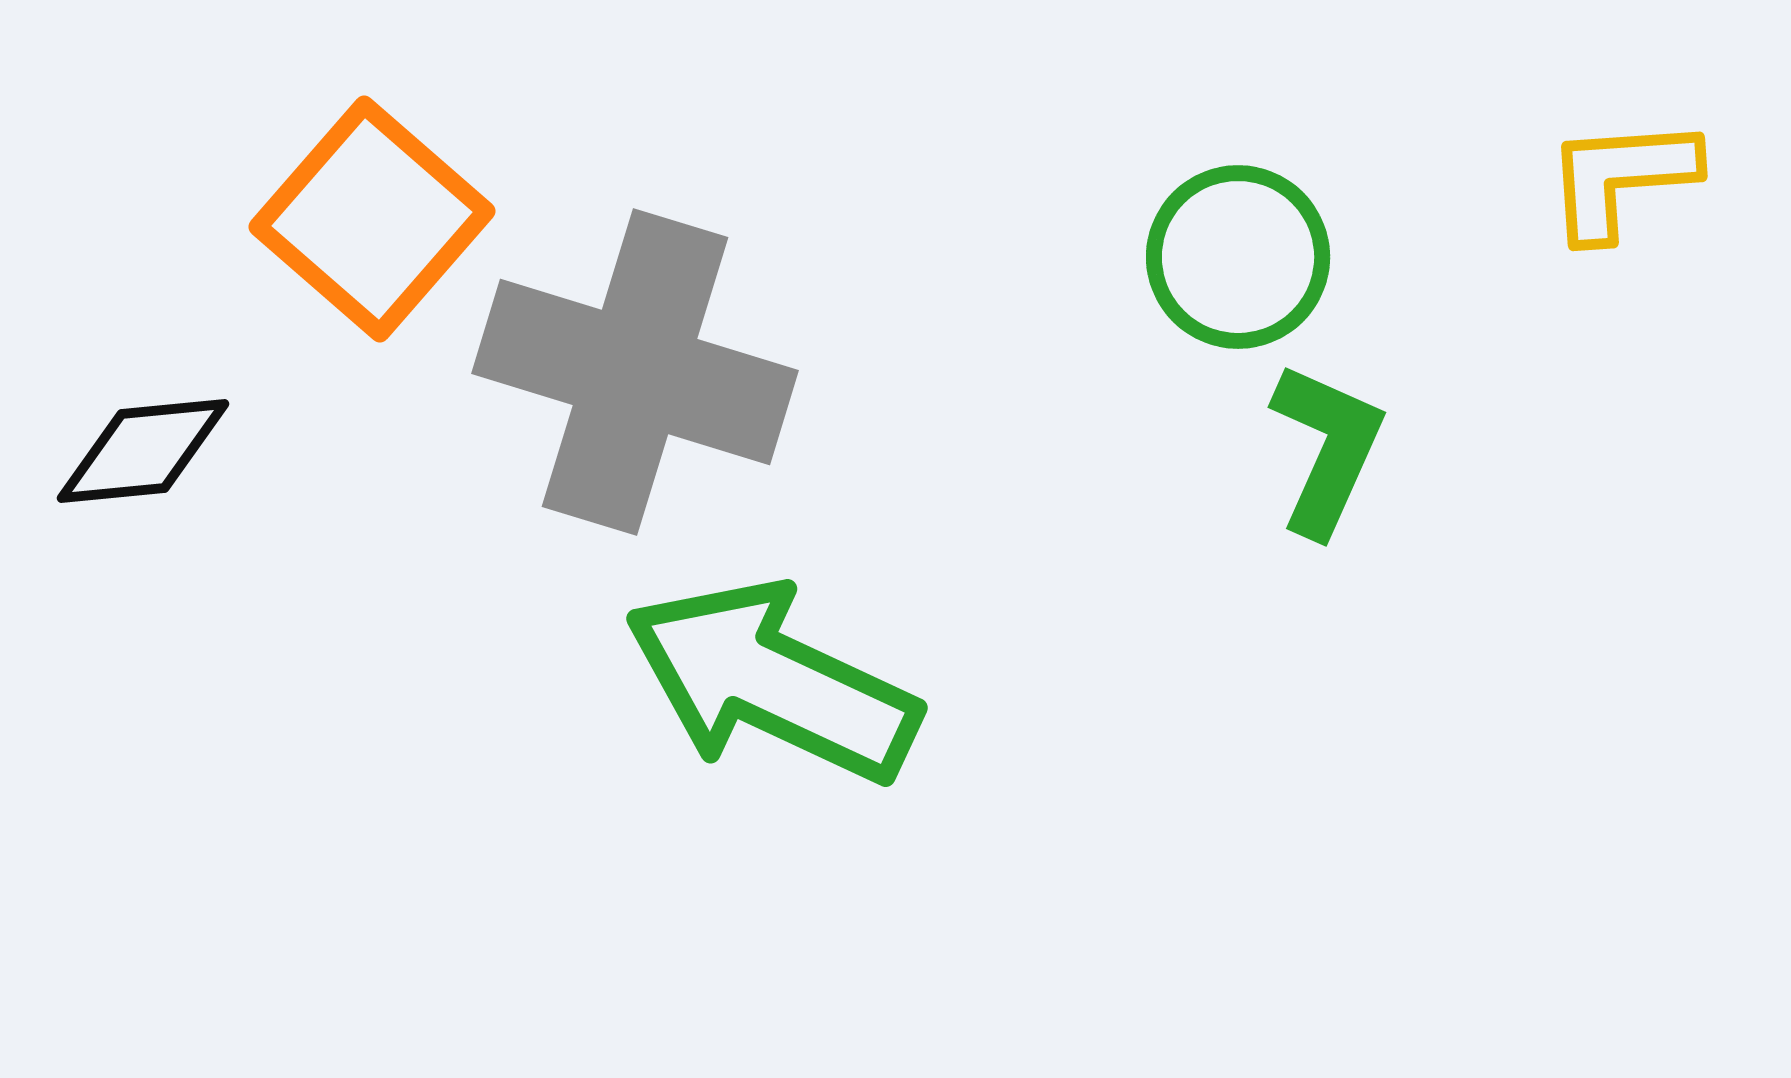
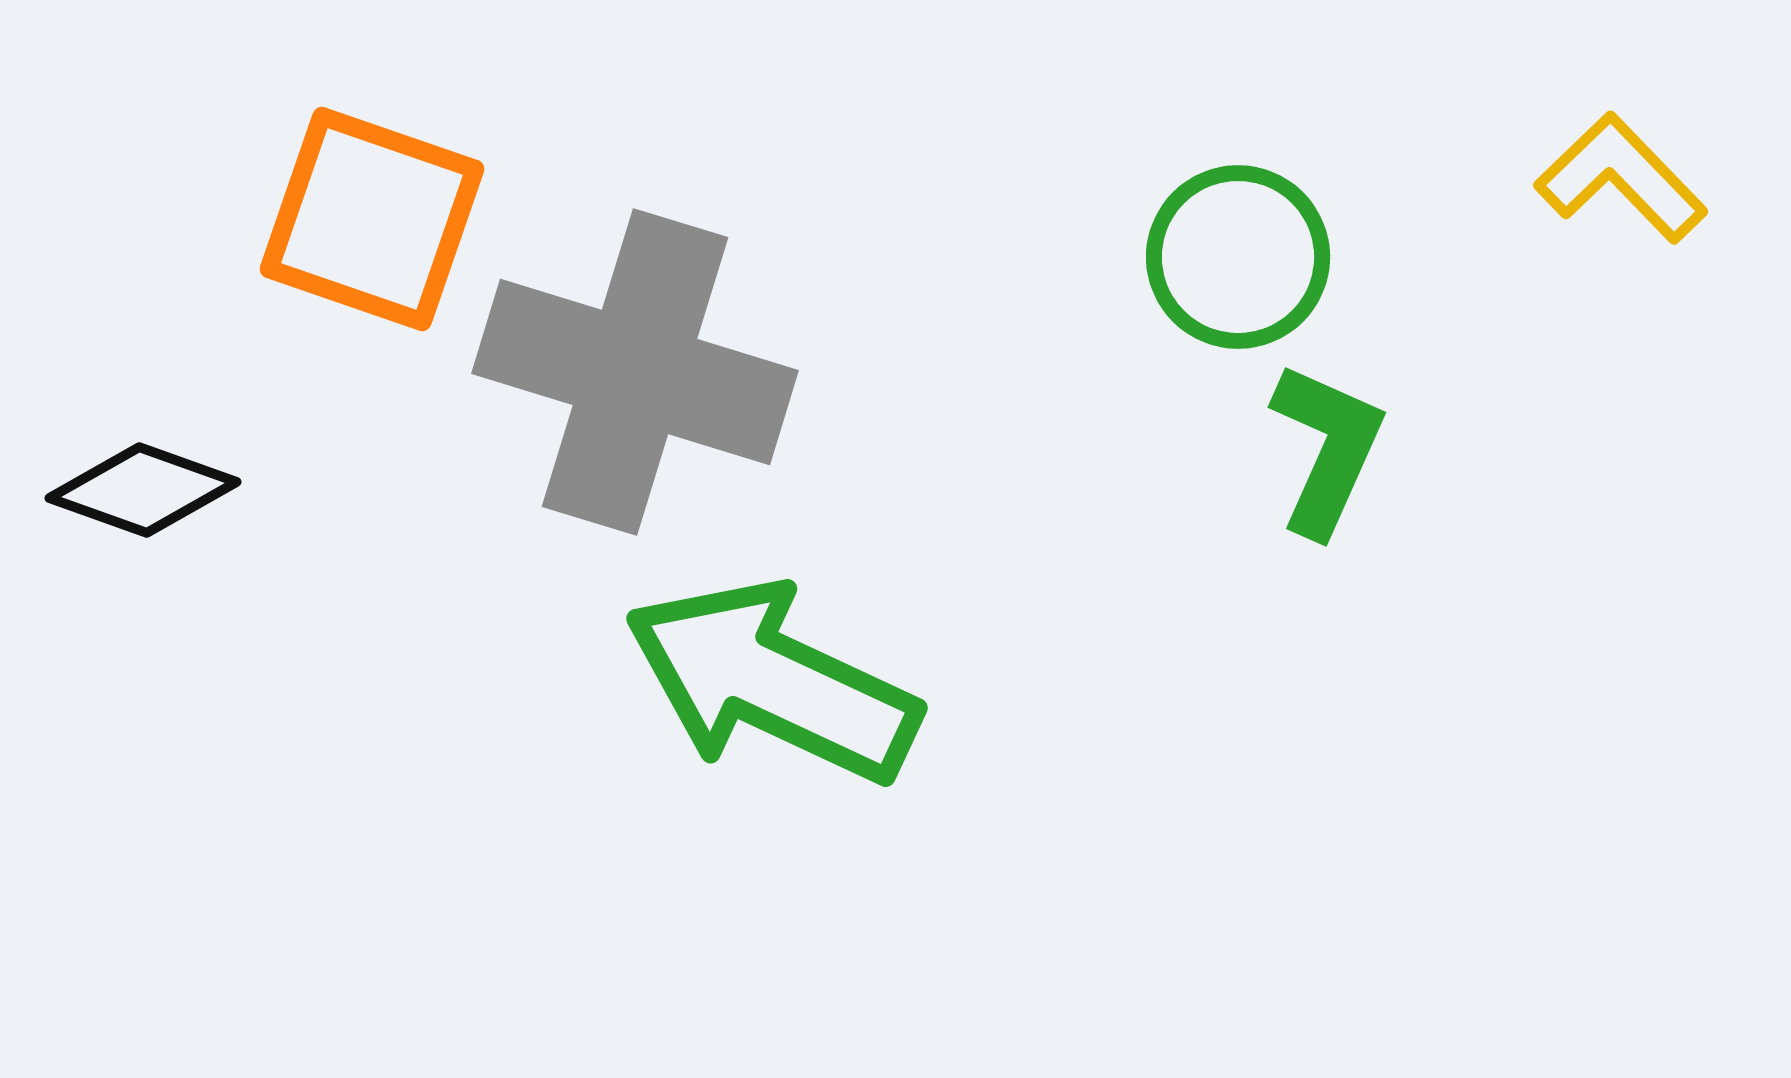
yellow L-shape: rotated 50 degrees clockwise
orange square: rotated 22 degrees counterclockwise
black diamond: moved 39 px down; rotated 25 degrees clockwise
